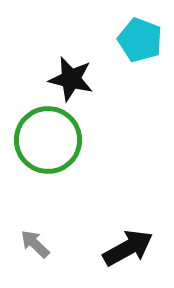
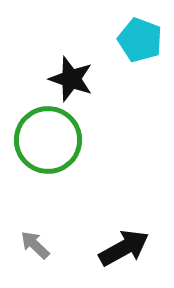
black star: rotated 6 degrees clockwise
gray arrow: moved 1 px down
black arrow: moved 4 px left
